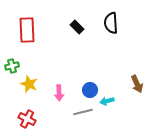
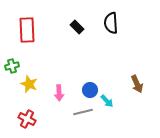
cyan arrow: rotated 120 degrees counterclockwise
